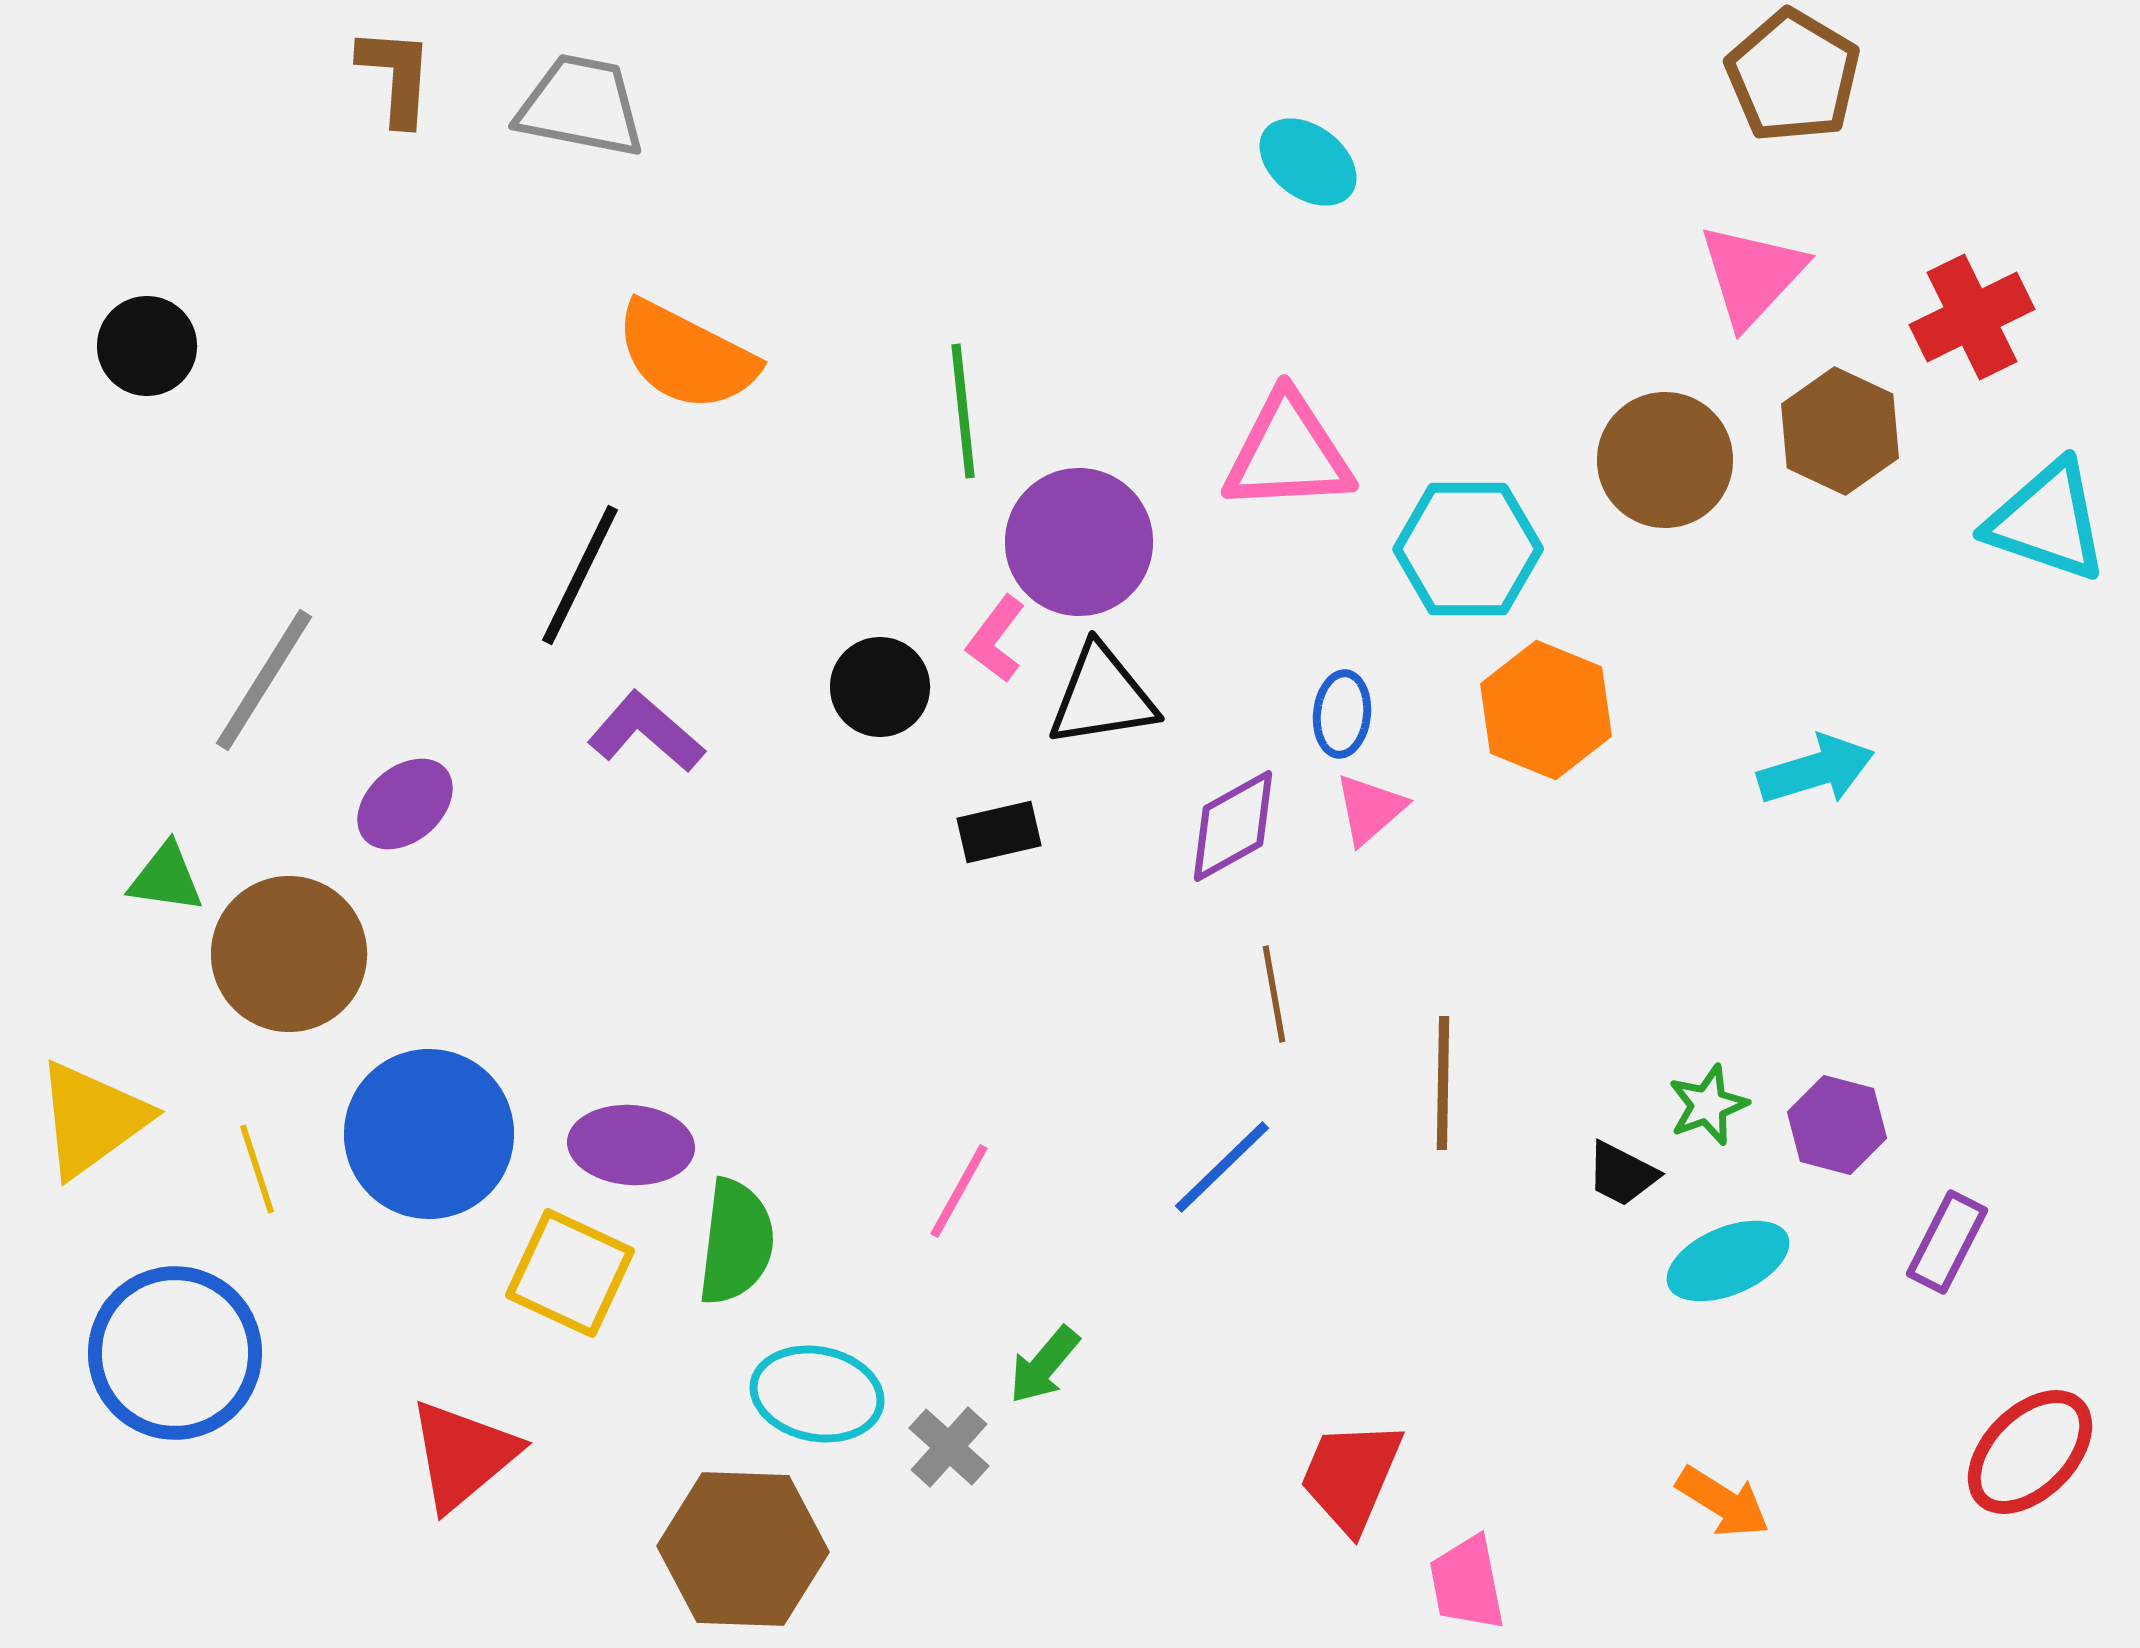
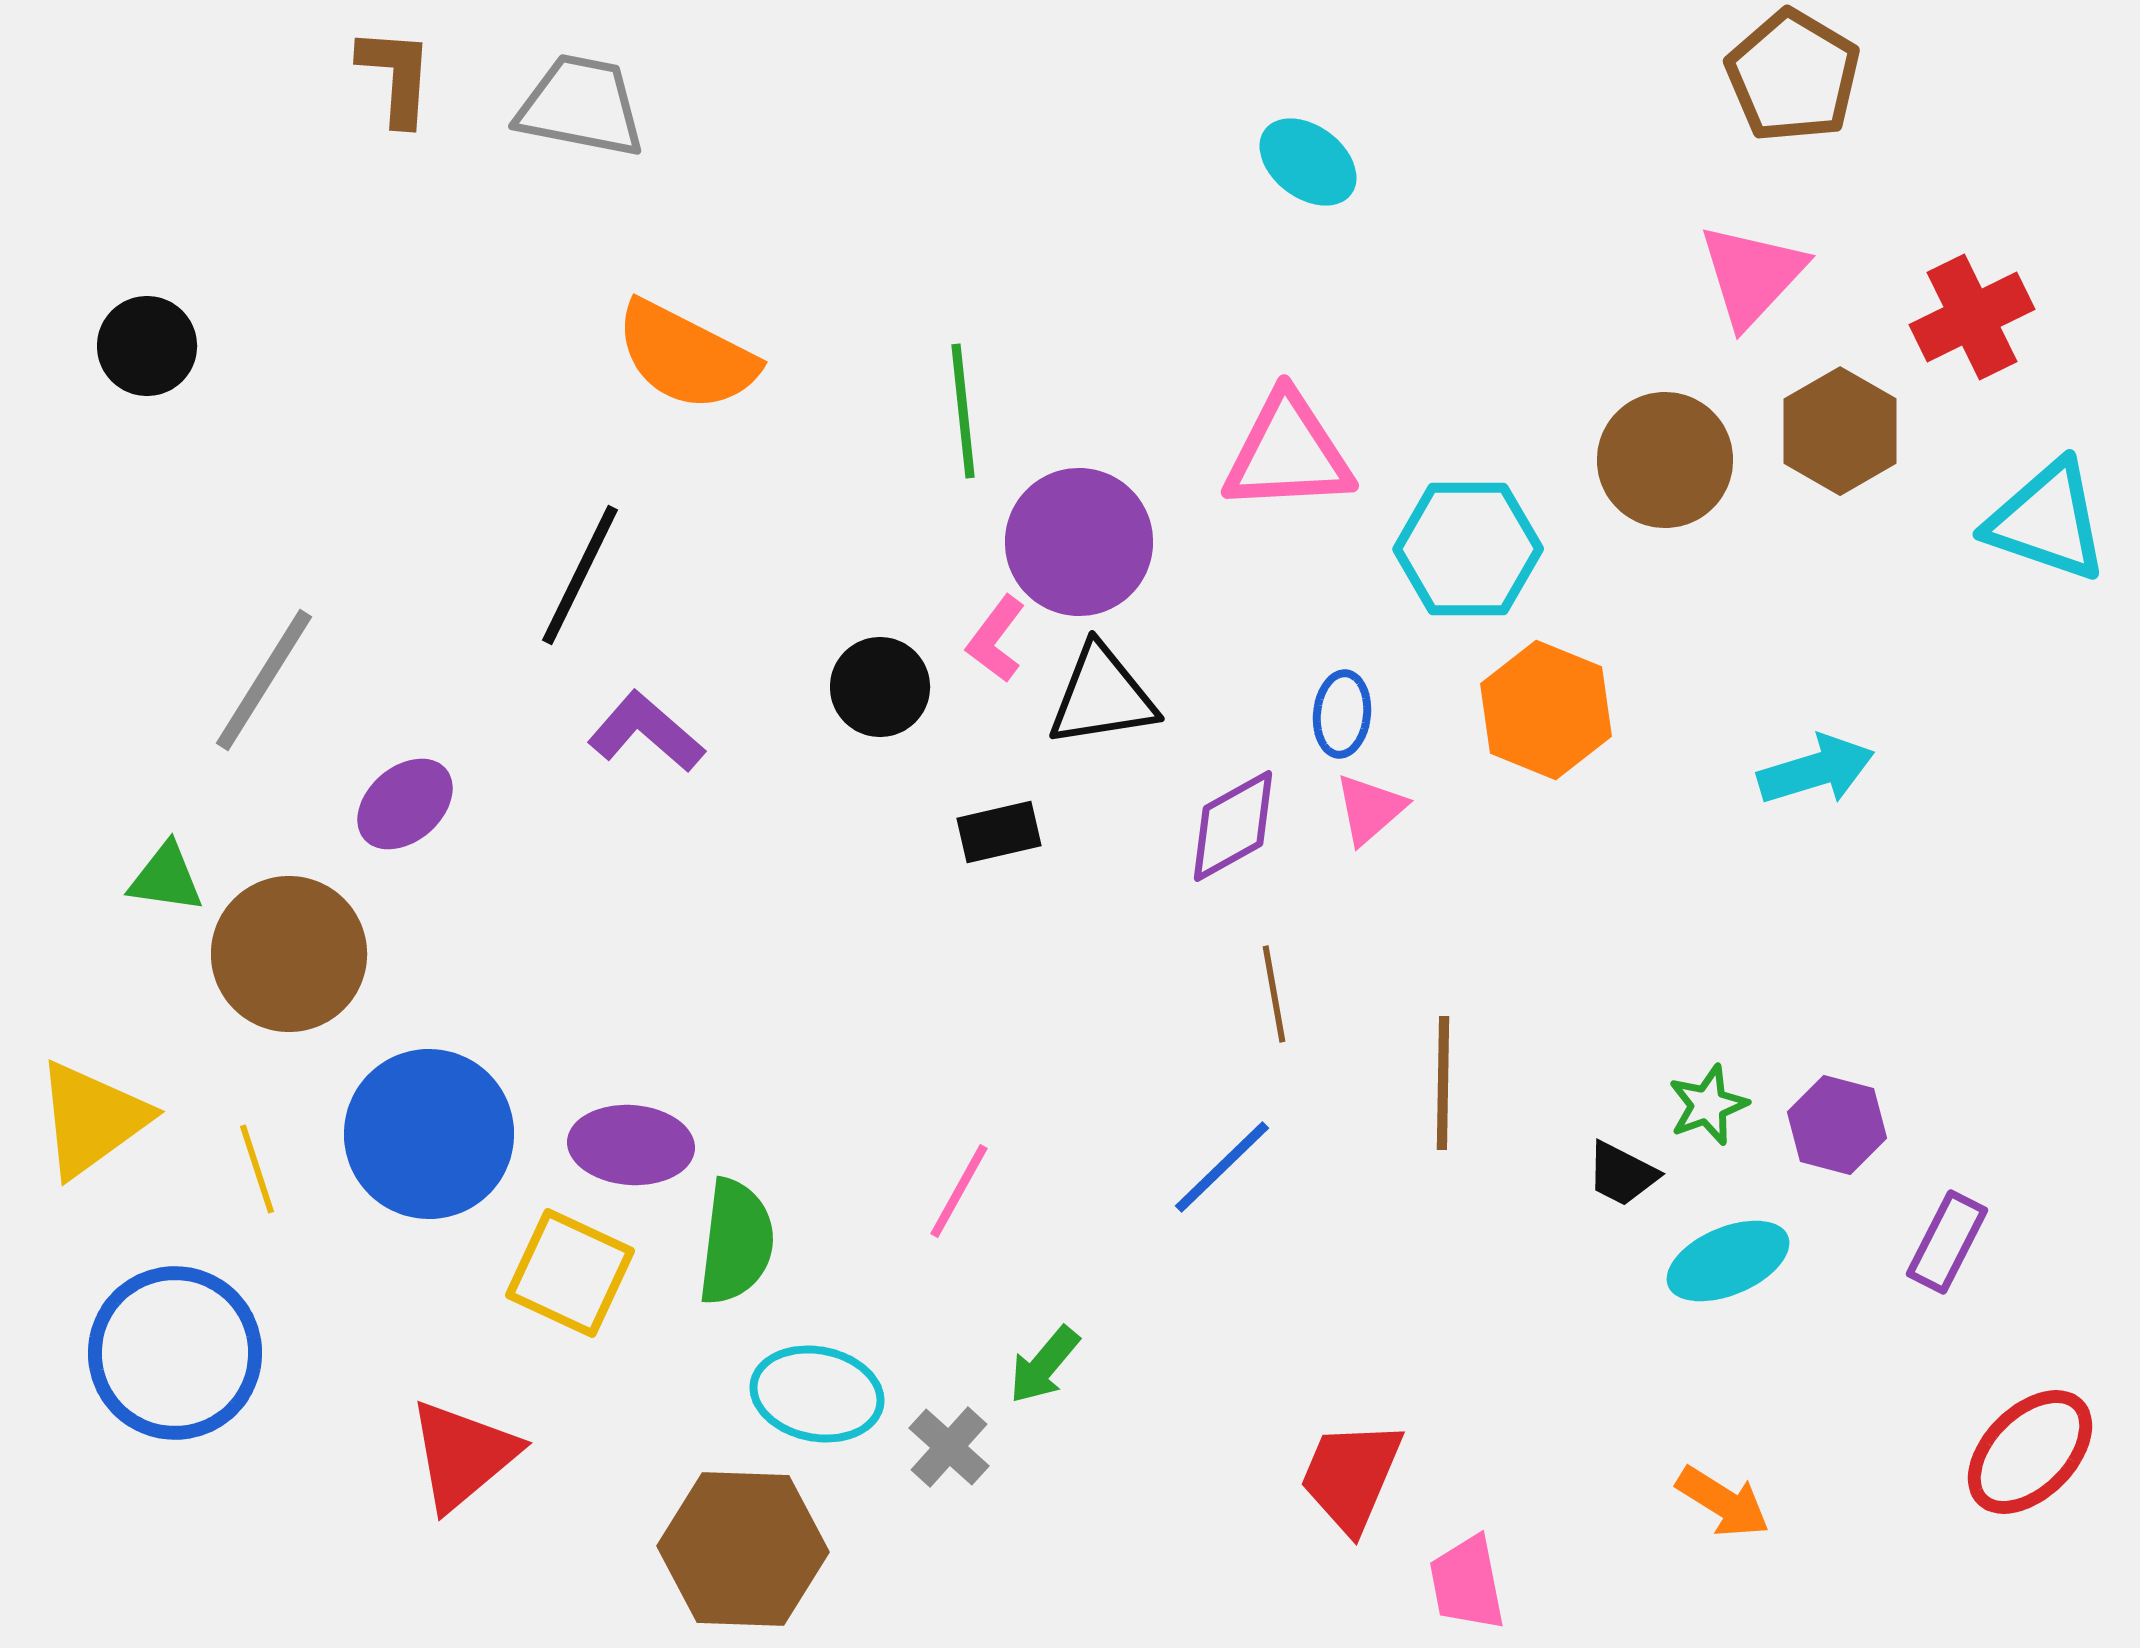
brown hexagon at (1840, 431): rotated 5 degrees clockwise
